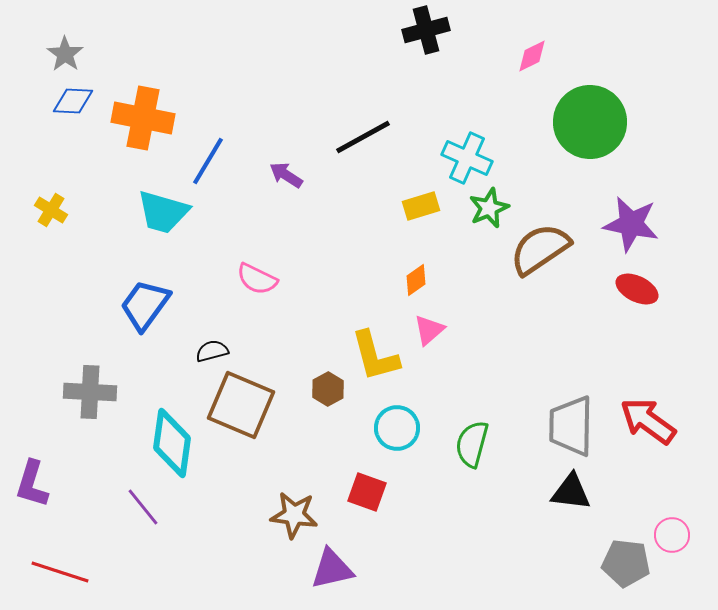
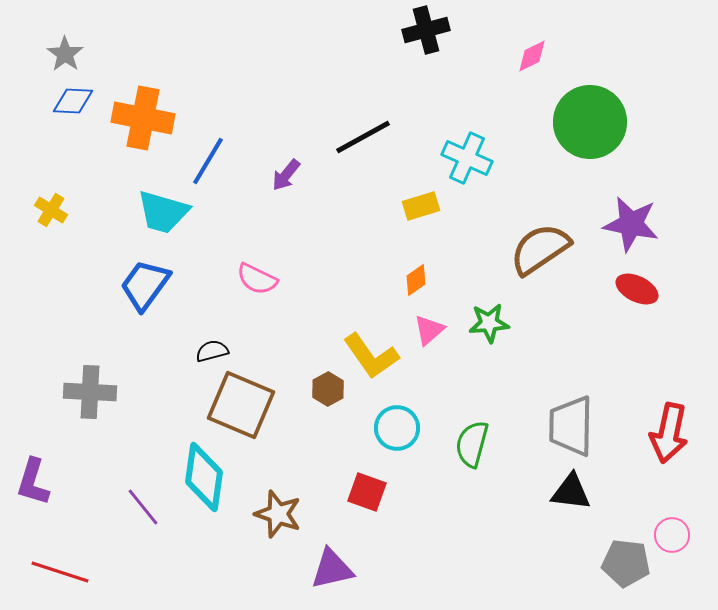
purple arrow: rotated 84 degrees counterclockwise
green star: moved 115 px down; rotated 18 degrees clockwise
blue trapezoid: moved 20 px up
yellow L-shape: moved 4 px left; rotated 20 degrees counterclockwise
red arrow: moved 21 px right, 12 px down; rotated 114 degrees counterclockwise
cyan diamond: moved 32 px right, 34 px down
purple L-shape: moved 1 px right, 2 px up
brown star: moved 16 px left, 1 px up; rotated 12 degrees clockwise
